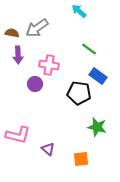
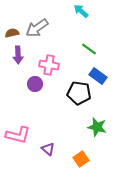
cyan arrow: moved 2 px right
brown semicircle: rotated 24 degrees counterclockwise
orange square: rotated 28 degrees counterclockwise
